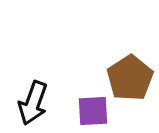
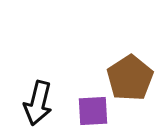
black arrow: moved 5 px right; rotated 6 degrees counterclockwise
